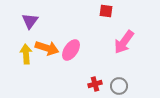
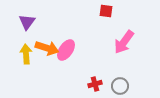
purple triangle: moved 3 px left, 1 px down
pink ellipse: moved 5 px left
gray circle: moved 1 px right
